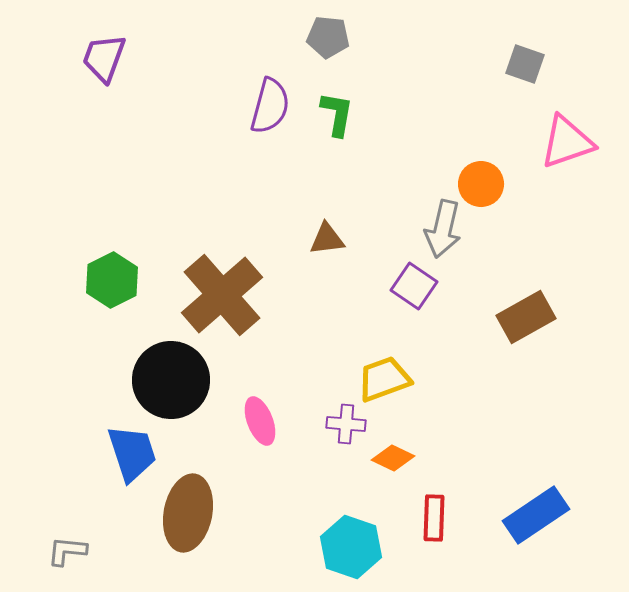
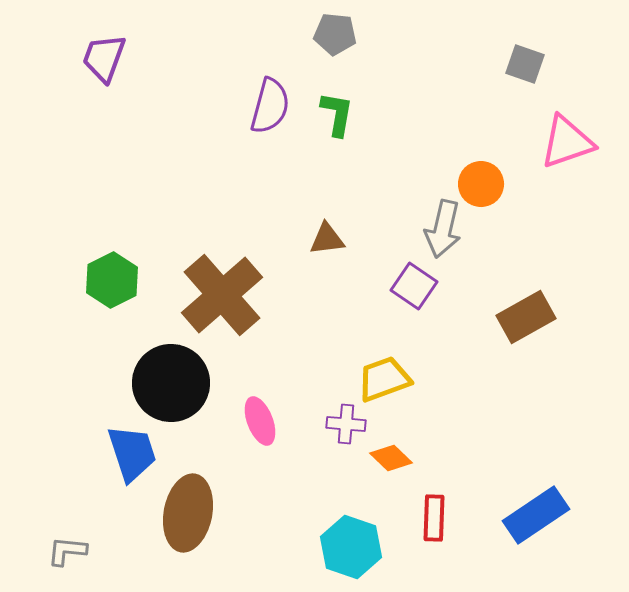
gray pentagon: moved 7 px right, 3 px up
black circle: moved 3 px down
orange diamond: moved 2 px left; rotated 18 degrees clockwise
